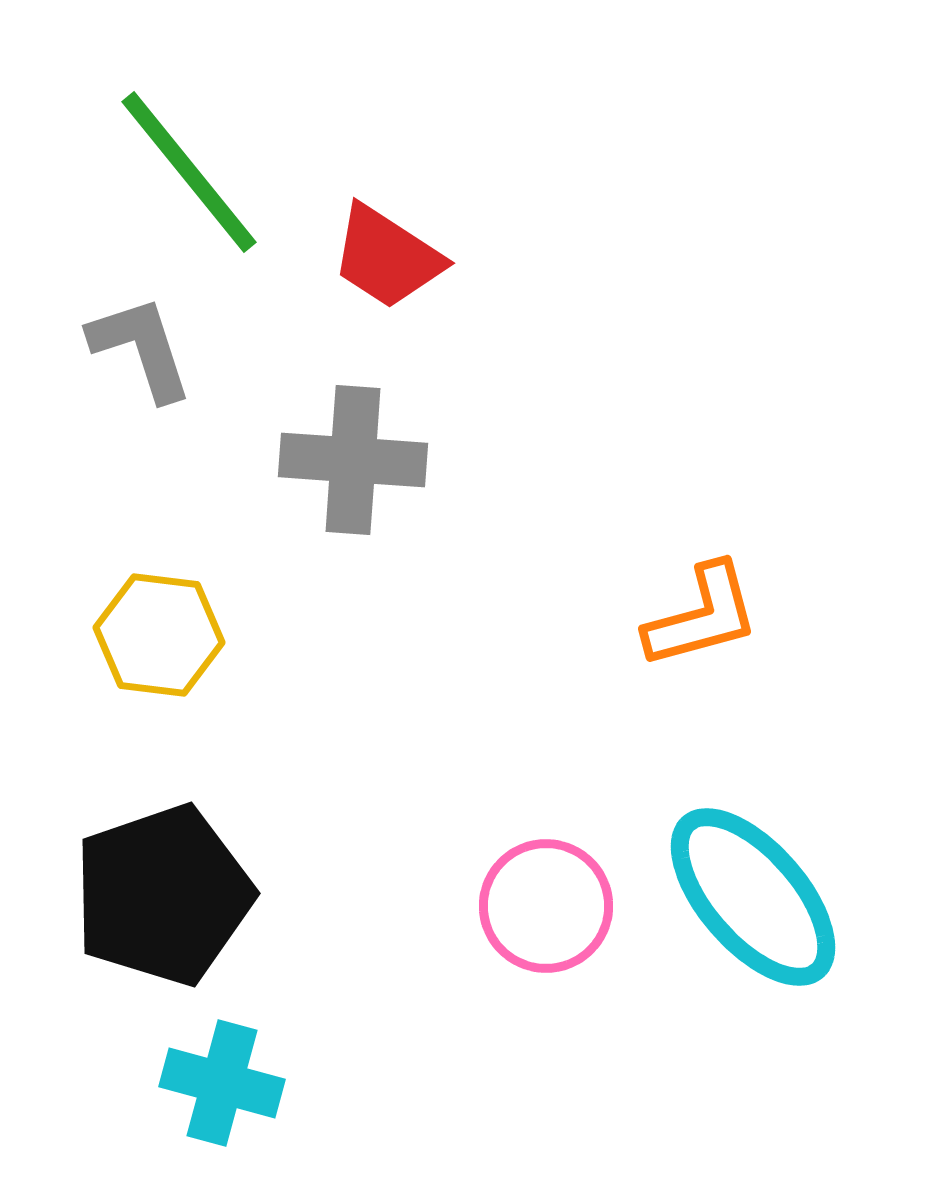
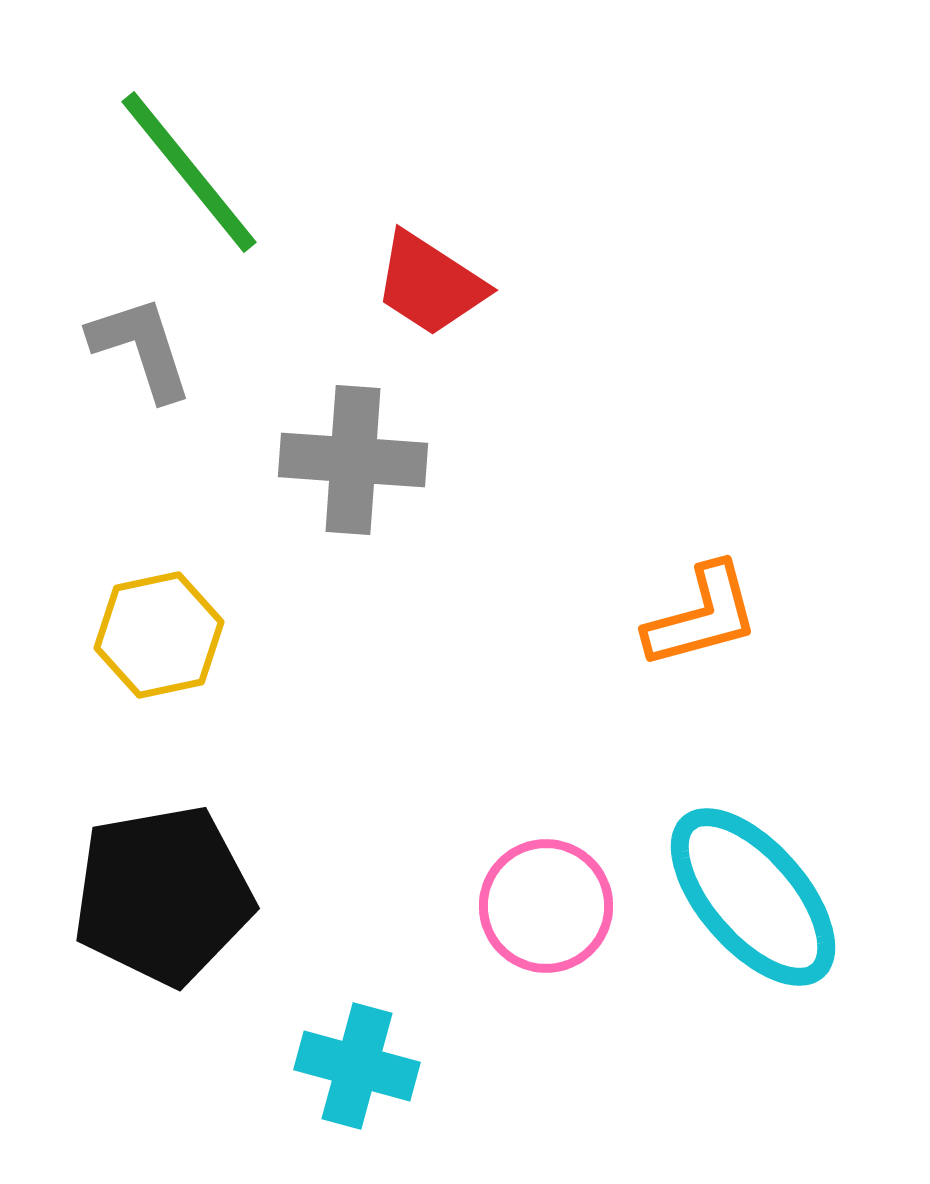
red trapezoid: moved 43 px right, 27 px down
yellow hexagon: rotated 19 degrees counterclockwise
black pentagon: rotated 9 degrees clockwise
cyan cross: moved 135 px right, 17 px up
